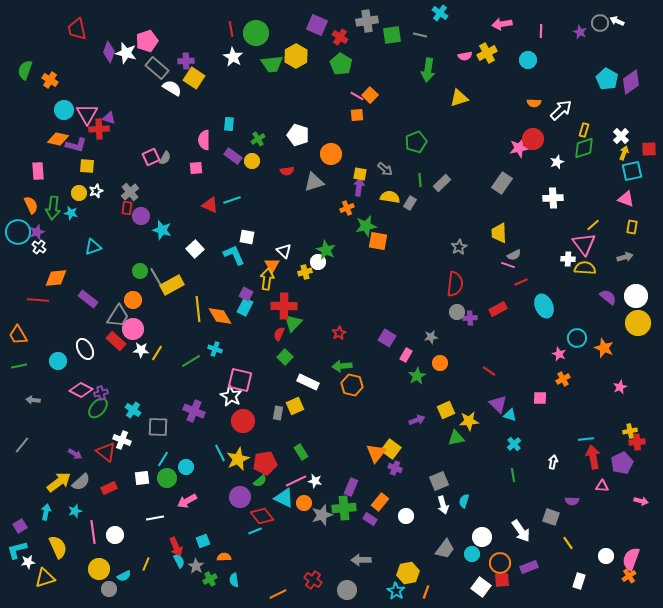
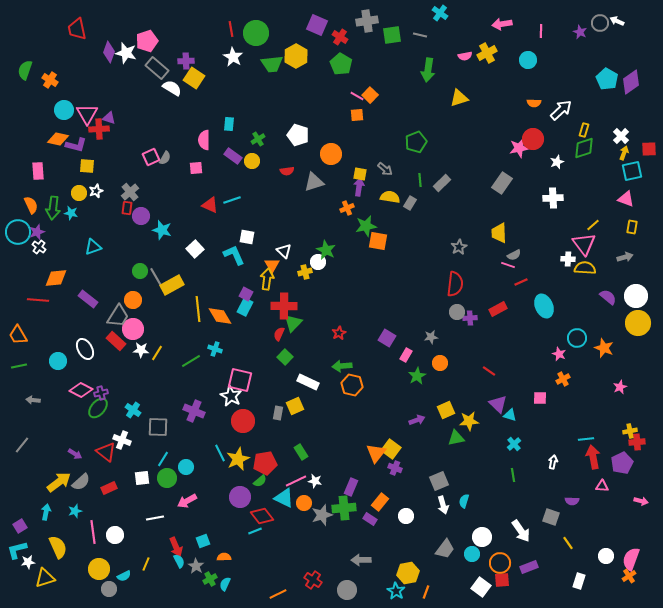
cyan semicircle at (234, 580): moved 9 px left, 4 px down; rotated 32 degrees clockwise
